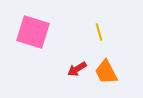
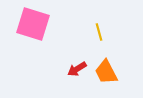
pink square: moved 8 px up
